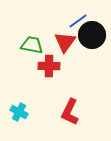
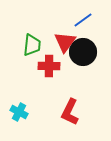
blue line: moved 5 px right, 1 px up
black circle: moved 9 px left, 17 px down
green trapezoid: rotated 85 degrees clockwise
